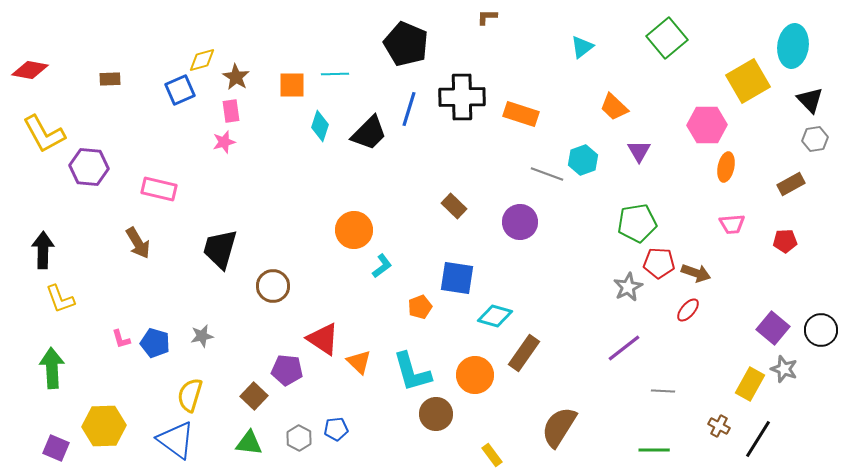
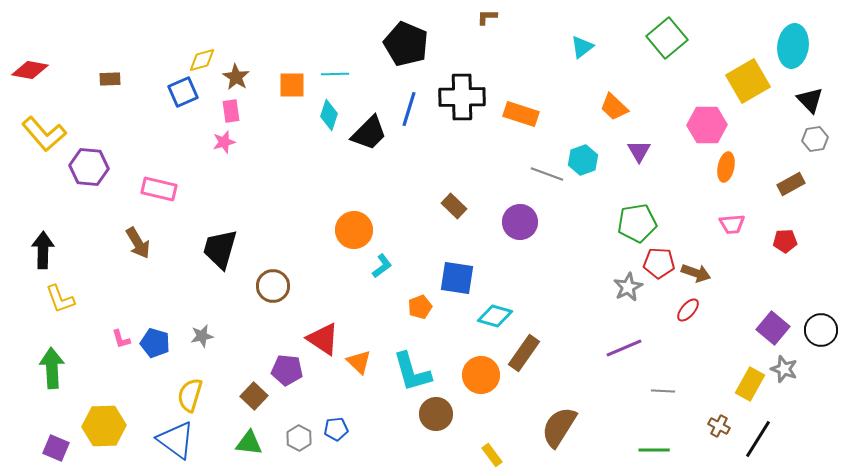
blue square at (180, 90): moved 3 px right, 2 px down
cyan diamond at (320, 126): moved 9 px right, 11 px up
yellow L-shape at (44, 134): rotated 12 degrees counterclockwise
purple line at (624, 348): rotated 15 degrees clockwise
orange circle at (475, 375): moved 6 px right
